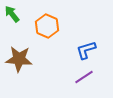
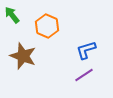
green arrow: moved 1 px down
brown star: moved 4 px right, 3 px up; rotated 16 degrees clockwise
purple line: moved 2 px up
